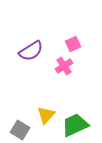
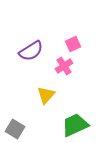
yellow triangle: moved 20 px up
gray square: moved 5 px left, 1 px up
